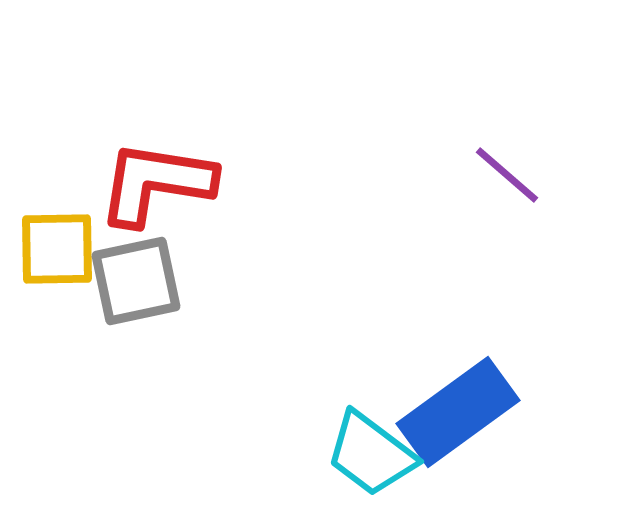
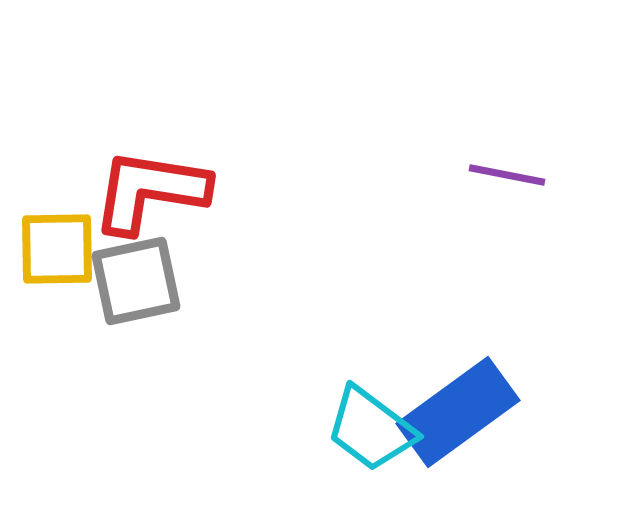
purple line: rotated 30 degrees counterclockwise
red L-shape: moved 6 px left, 8 px down
cyan trapezoid: moved 25 px up
